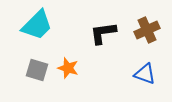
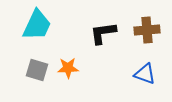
cyan trapezoid: rotated 20 degrees counterclockwise
brown cross: rotated 20 degrees clockwise
orange star: rotated 20 degrees counterclockwise
